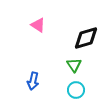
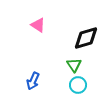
blue arrow: rotated 12 degrees clockwise
cyan circle: moved 2 px right, 5 px up
